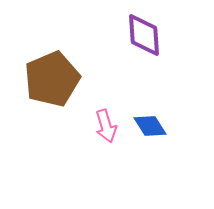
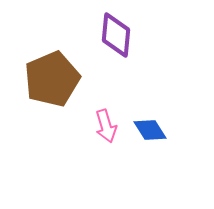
purple diamond: moved 28 px left; rotated 9 degrees clockwise
blue diamond: moved 4 px down
